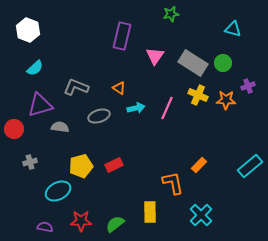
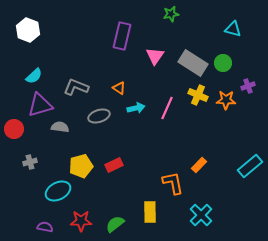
cyan semicircle: moved 1 px left, 8 px down
